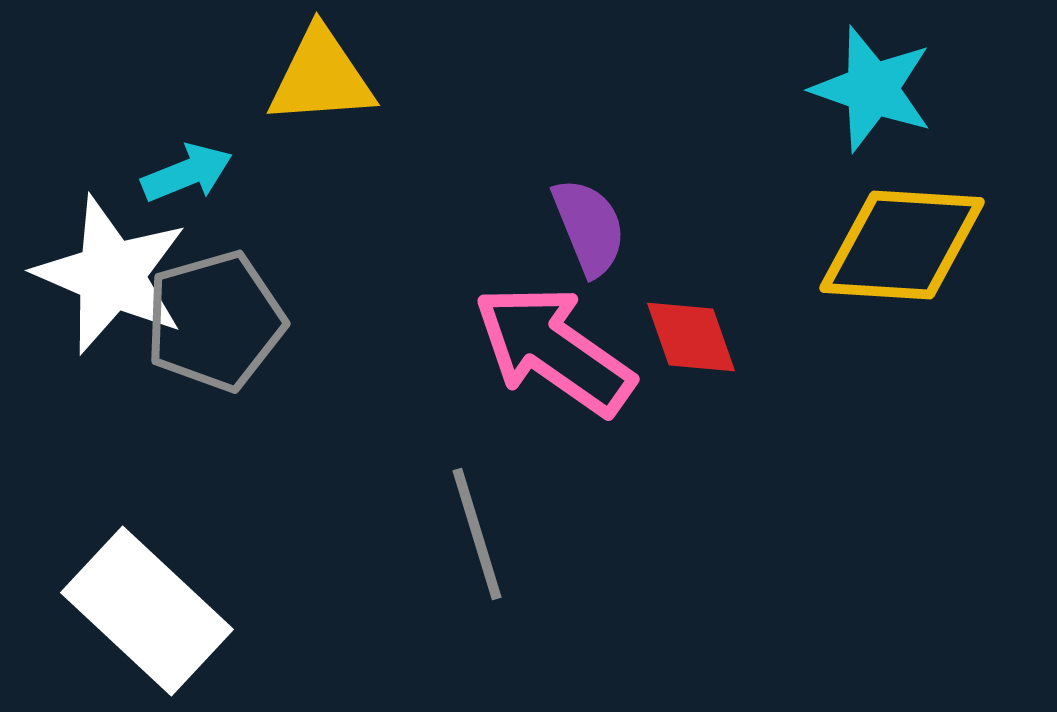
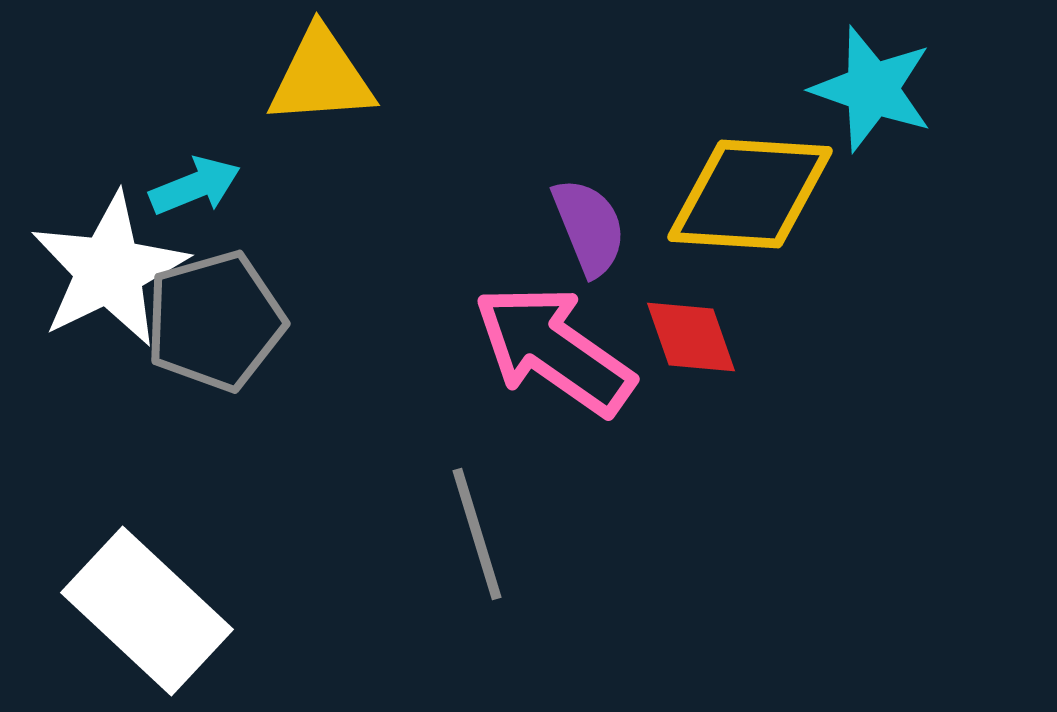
cyan arrow: moved 8 px right, 13 px down
yellow diamond: moved 152 px left, 51 px up
white star: moved 2 px left, 5 px up; rotated 23 degrees clockwise
